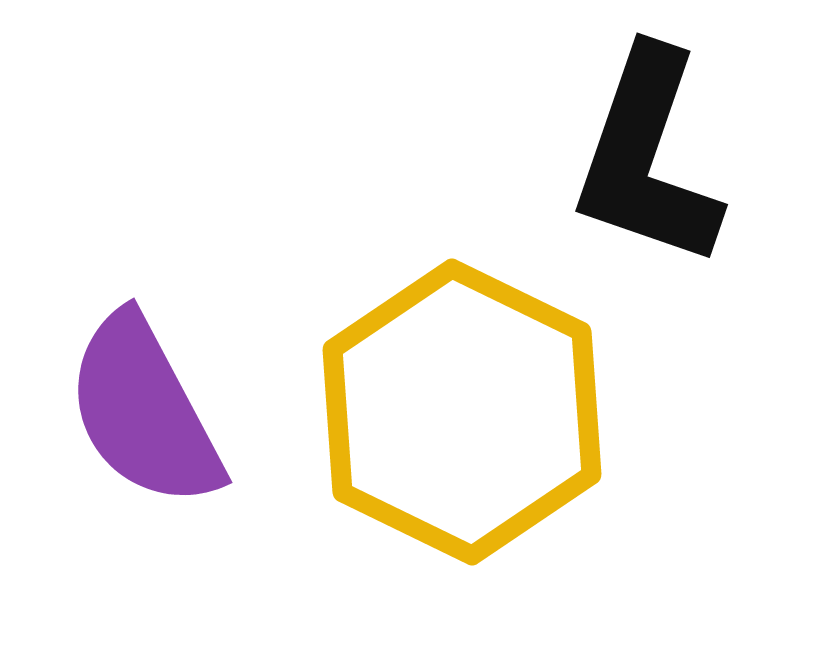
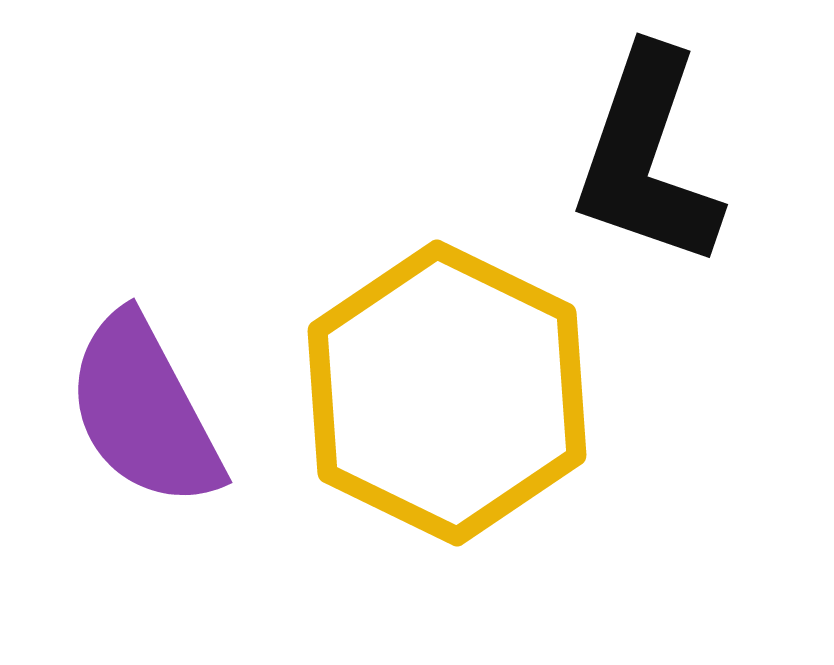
yellow hexagon: moved 15 px left, 19 px up
